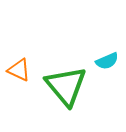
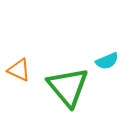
green triangle: moved 2 px right, 1 px down
